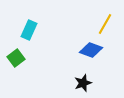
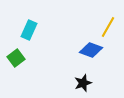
yellow line: moved 3 px right, 3 px down
